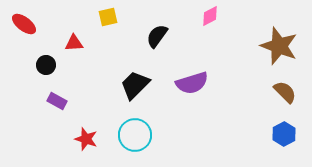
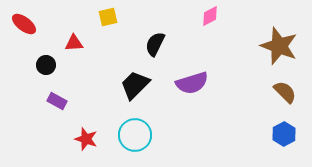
black semicircle: moved 2 px left, 8 px down; rotated 10 degrees counterclockwise
